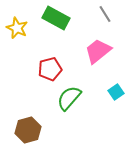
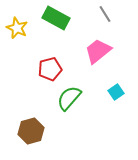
brown hexagon: moved 3 px right, 1 px down
